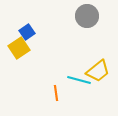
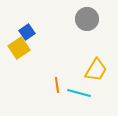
gray circle: moved 3 px down
yellow trapezoid: moved 2 px left, 1 px up; rotated 20 degrees counterclockwise
cyan line: moved 13 px down
orange line: moved 1 px right, 8 px up
